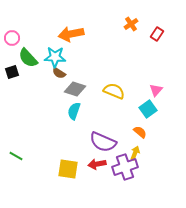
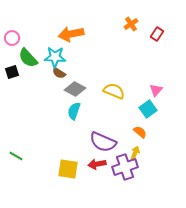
gray diamond: rotated 10 degrees clockwise
